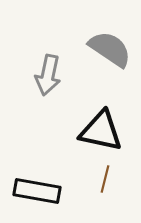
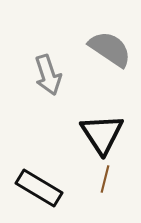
gray arrow: rotated 30 degrees counterclockwise
black triangle: moved 1 px right, 3 px down; rotated 45 degrees clockwise
black rectangle: moved 2 px right, 3 px up; rotated 21 degrees clockwise
